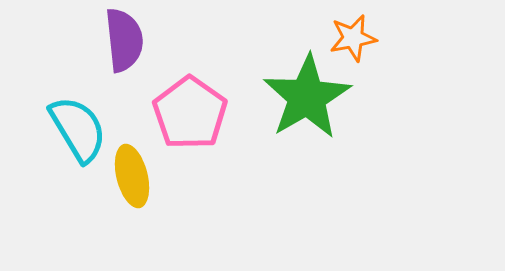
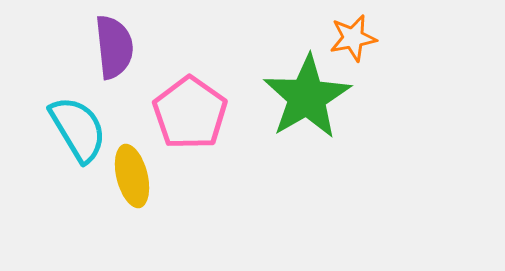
purple semicircle: moved 10 px left, 7 px down
